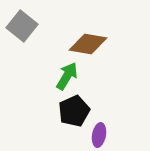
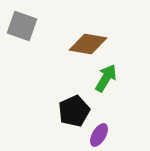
gray square: rotated 20 degrees counterclockwise
green arrow: moved 39 px right, 2 px down
purple ellipse: rotated 20 degrees clockwise
